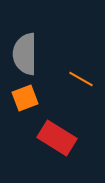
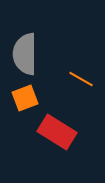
red rectangle: moved 6 px up
